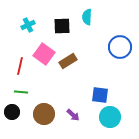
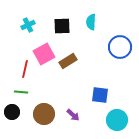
cyan semicircle: moved 4 px right, 5 px down
pink square: rotated 25 degrees clockwise
red line: moved 5 px right, 3 px down
cyan circle: moved 7 px right, 3 px down
